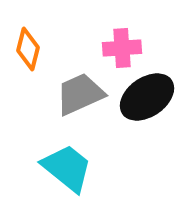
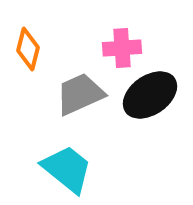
black ellipse: moved 3 px right, 2 px up
cyan trapezoid: moved 1 px down
